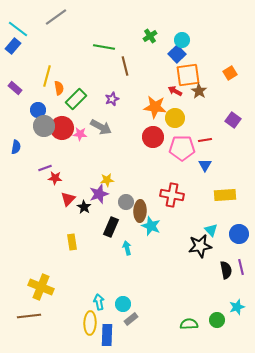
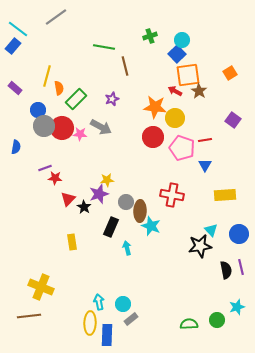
green cross at (150, 36): rotated 16 degrees clockwise
pink pentagon at (182, 148): rotated 20 degrees clockwise
